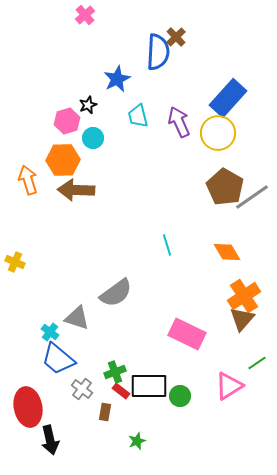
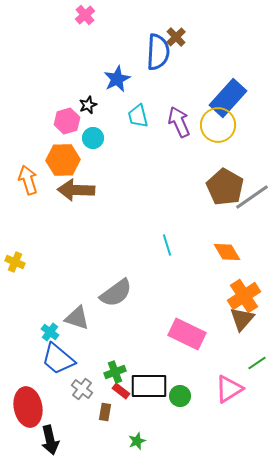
yellow circle: moved 8 px up
pink triangle: moved 3 px down
